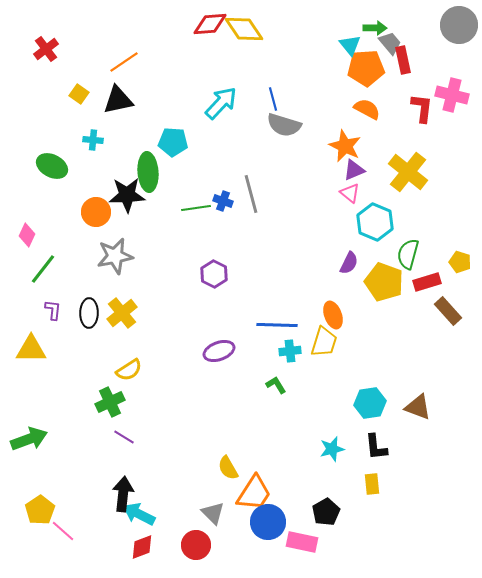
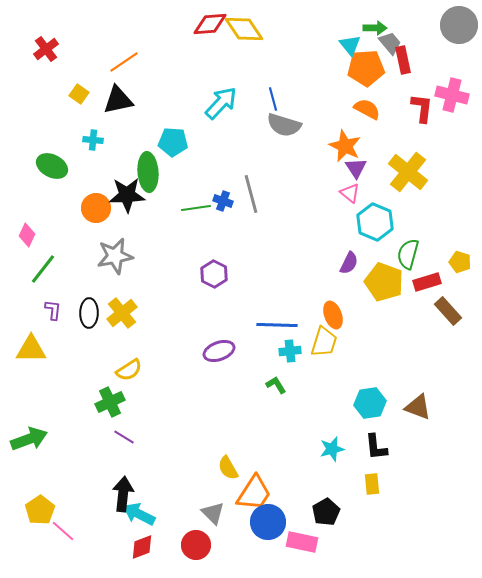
purple triangle at (354, 170): moved 2 px right, 2 px up; rotated 40 degrees counterclockwise
orange circle at (96, 212): moved 4 px up
